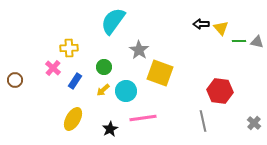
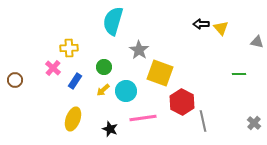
cyan semicircle: rotated 20 degrees counterclockwise
green line: moved 33 px down
red hexagon: moved 38 px left, 11 px down; rotated 20 degrees clockwise
yellow ellipse: rotated 10 degrees counterclockwise
black star: rotated 21 degrees counterclockwise
